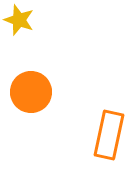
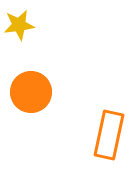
yellow star: moved 5 px down; rotated 28 degrees counterclockwise
